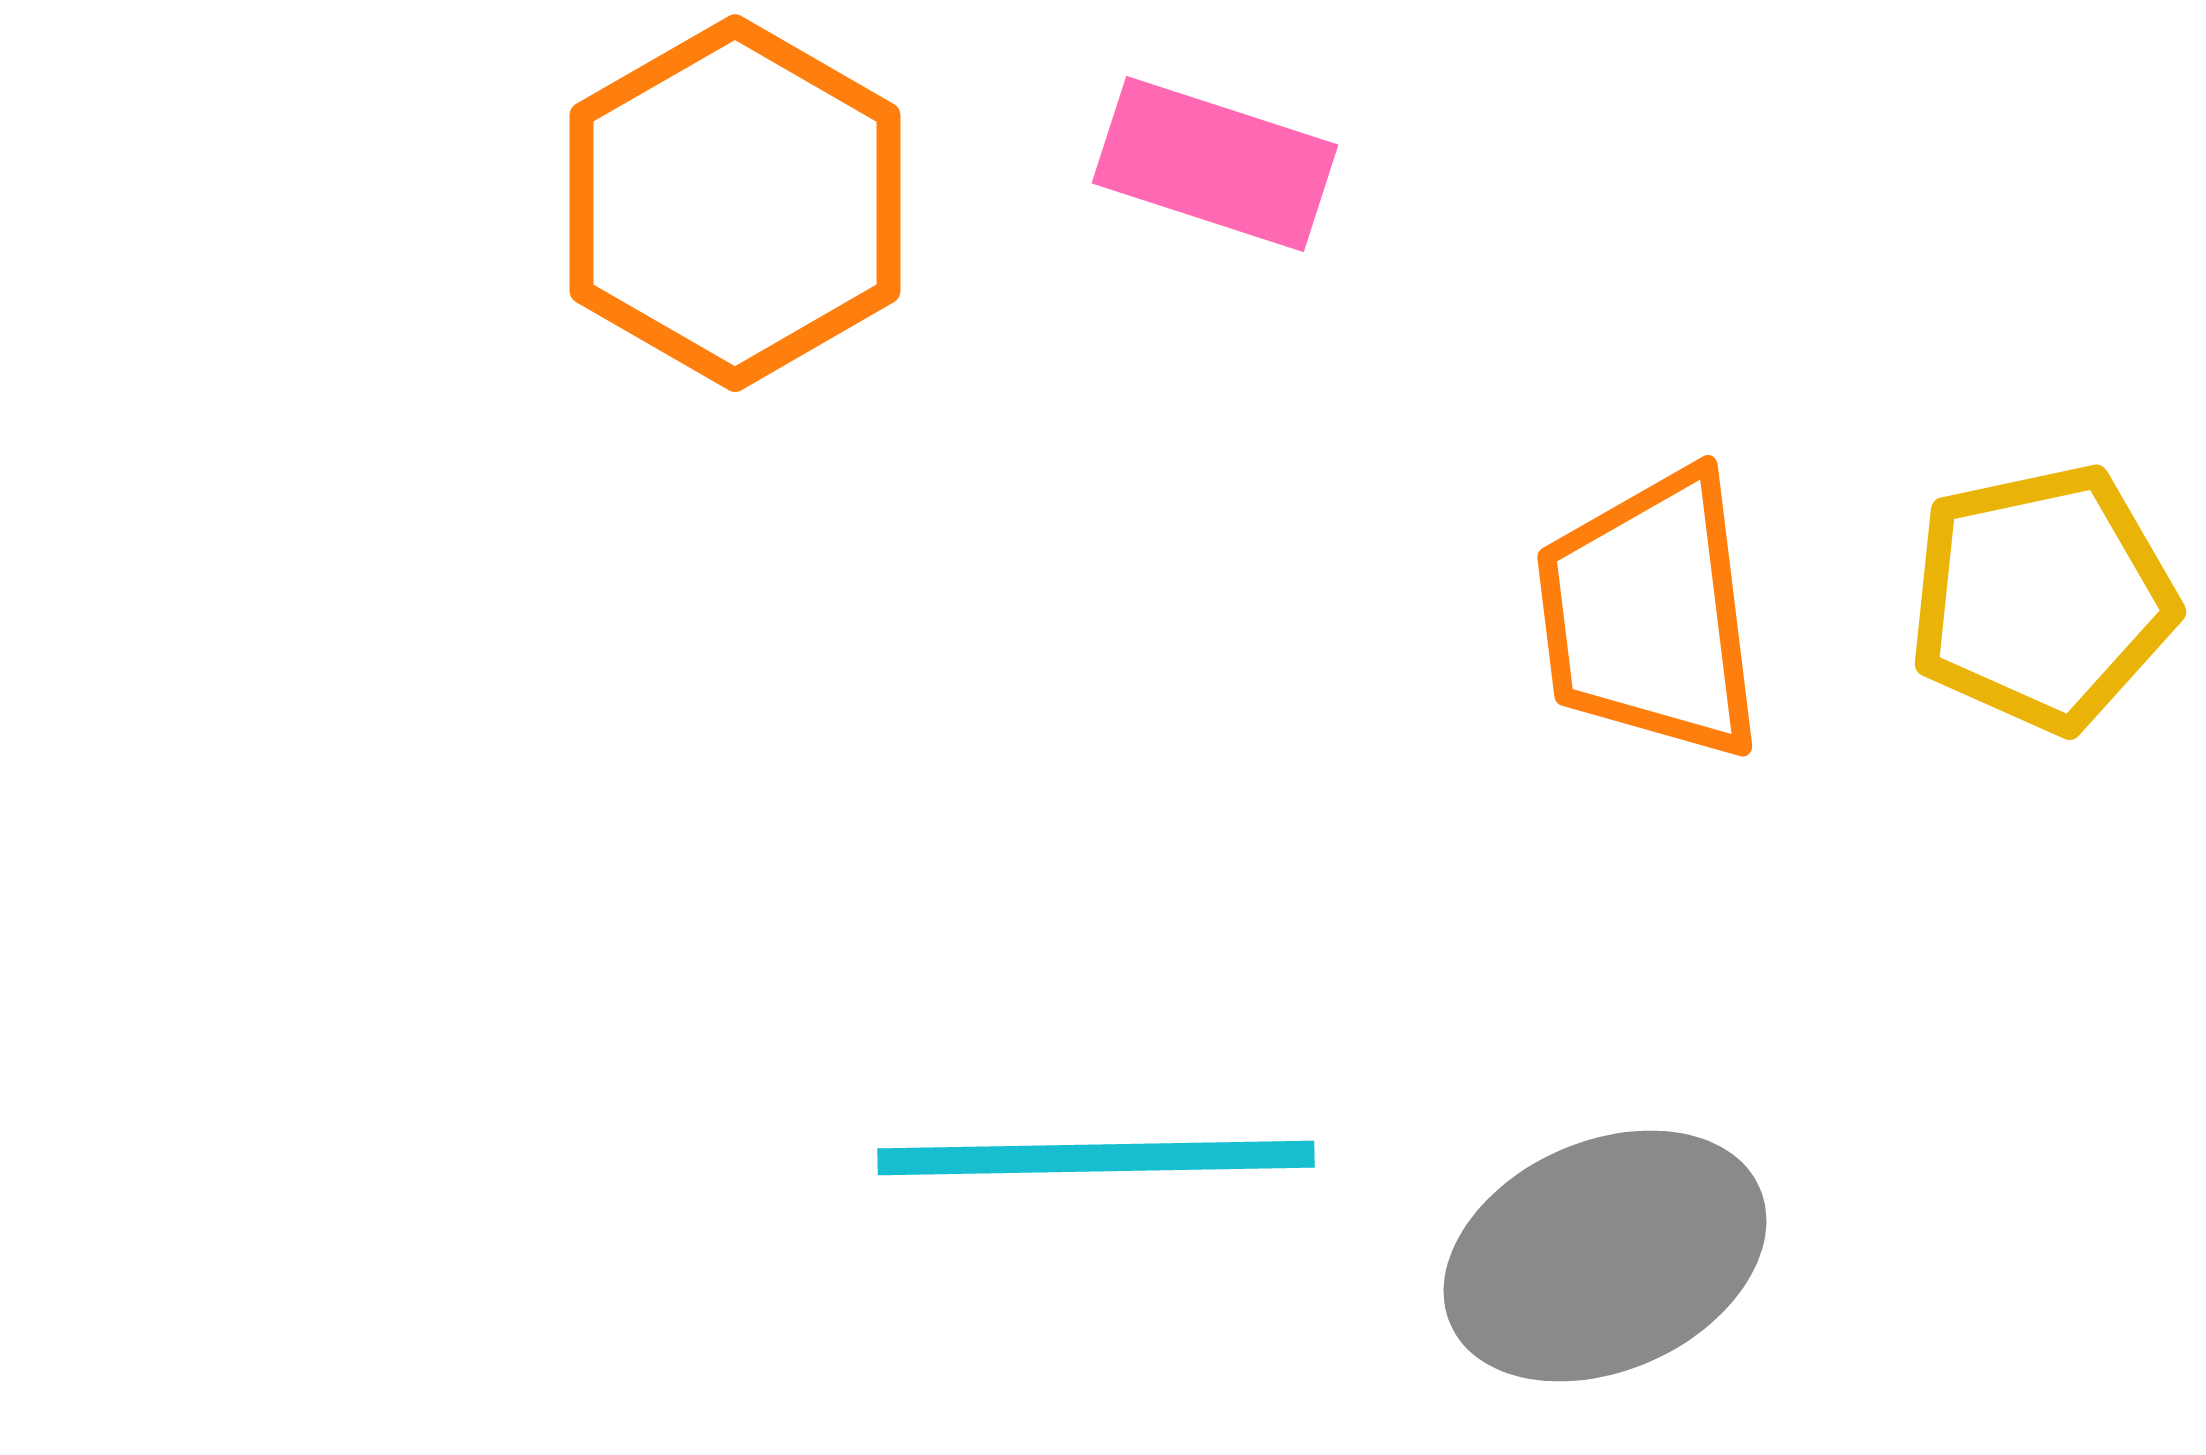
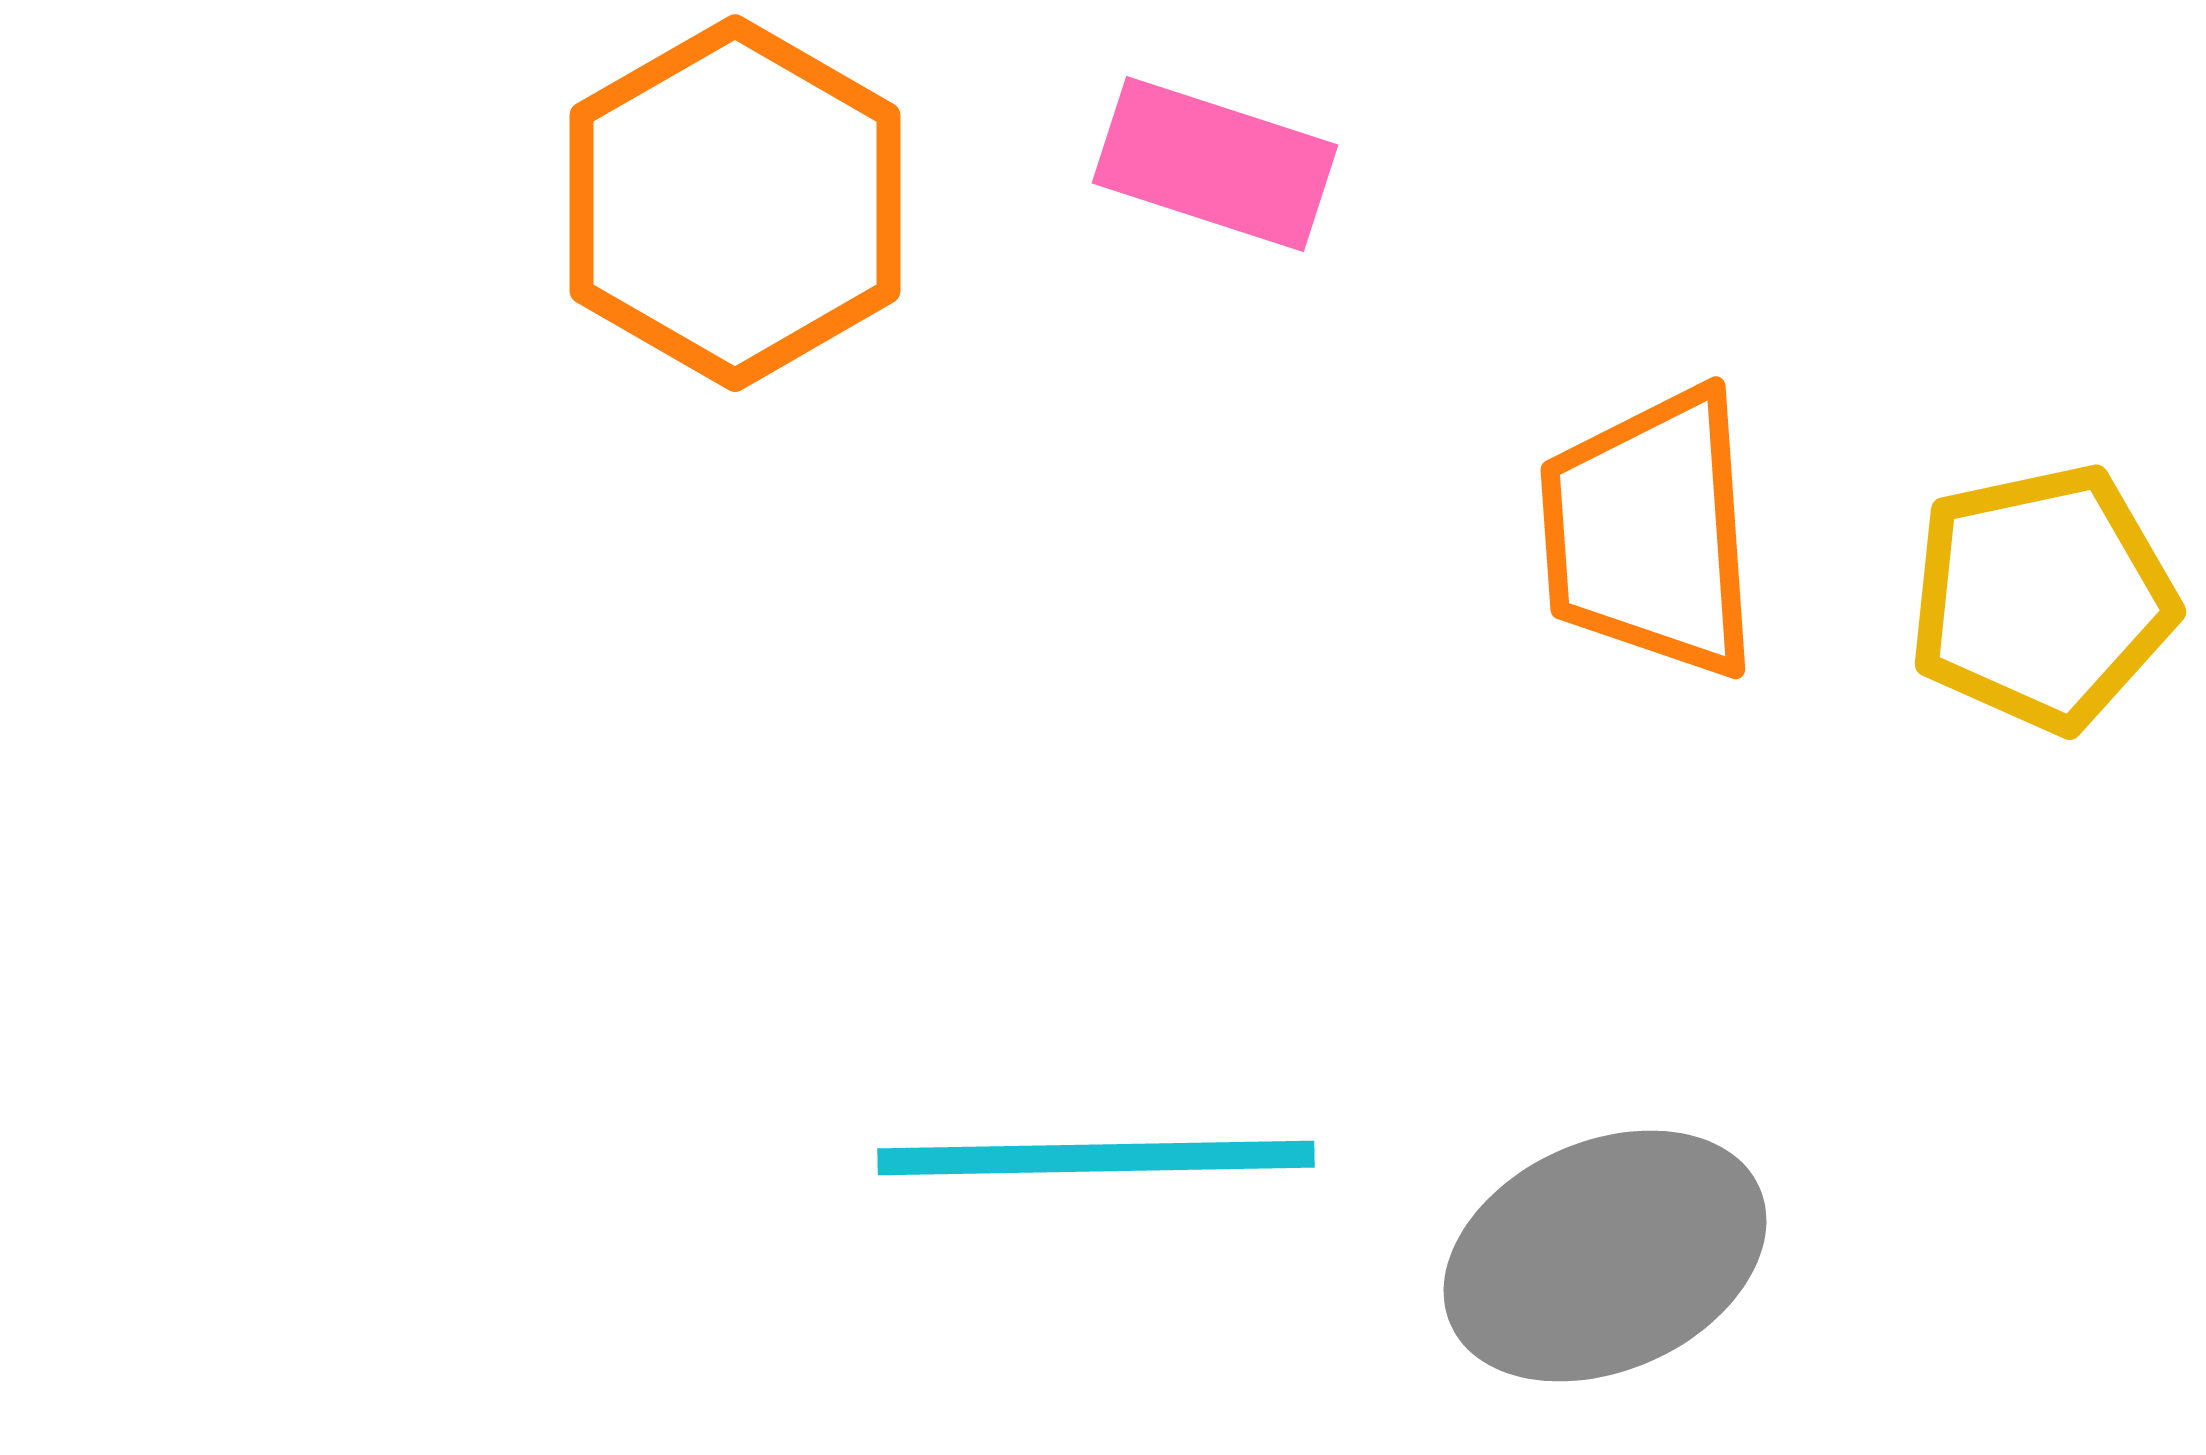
orange trapezoid: moved 82 px up; rotated 3 degrees clockwise
